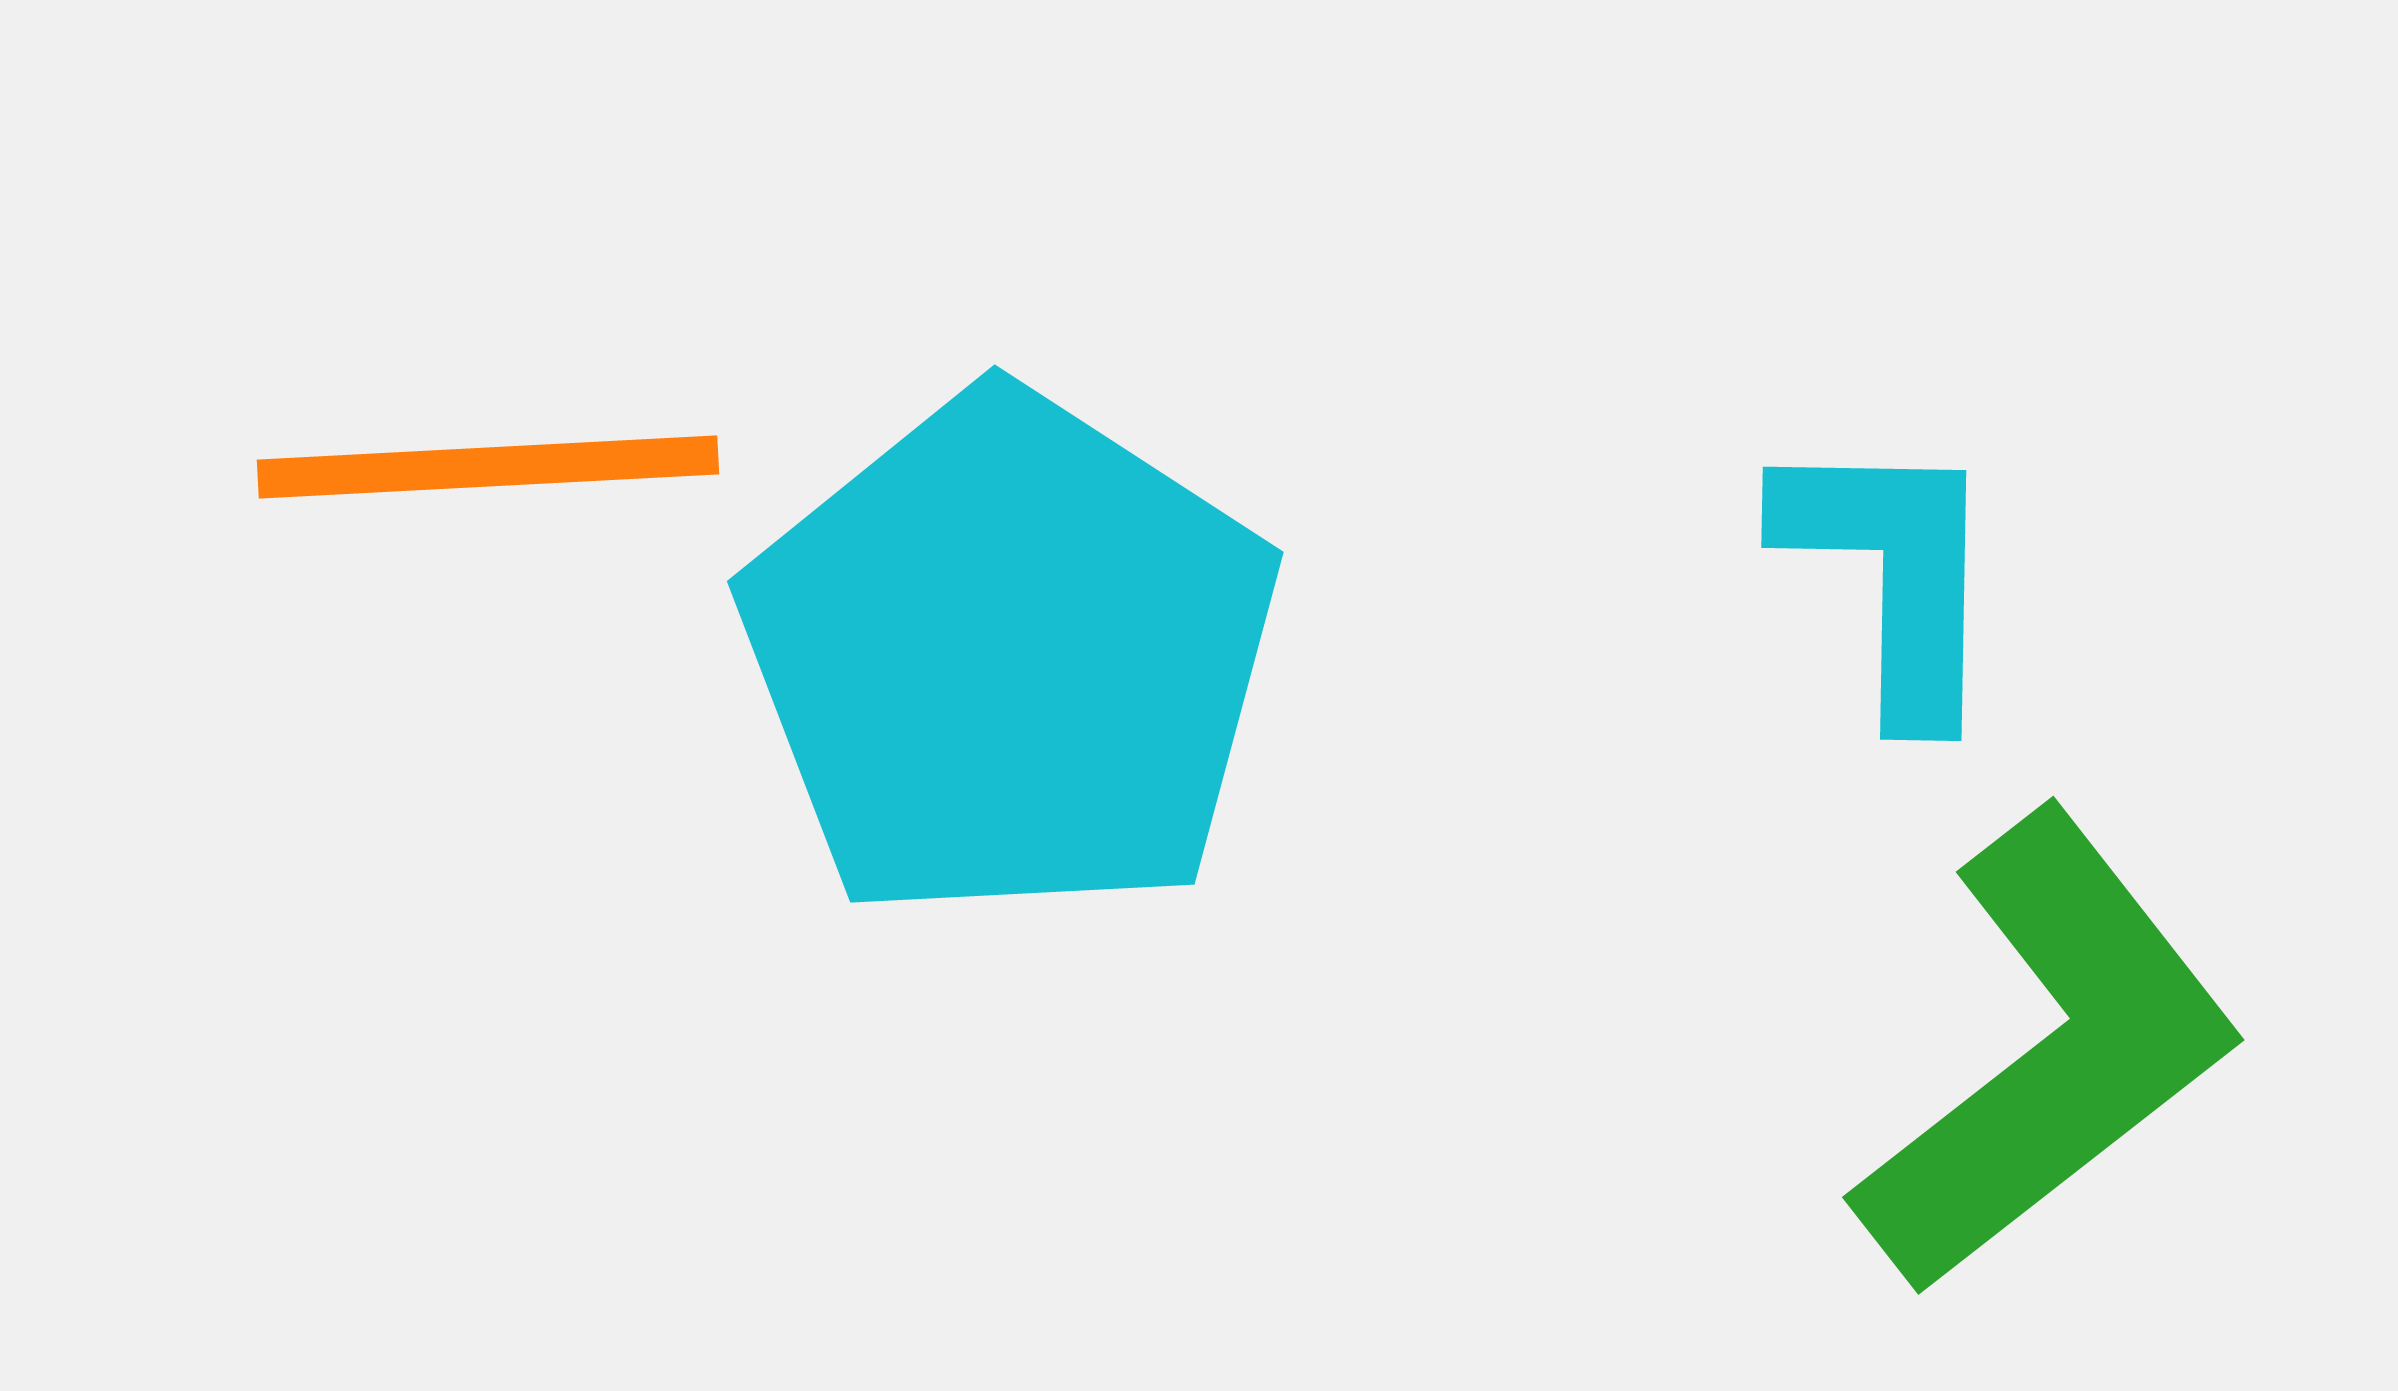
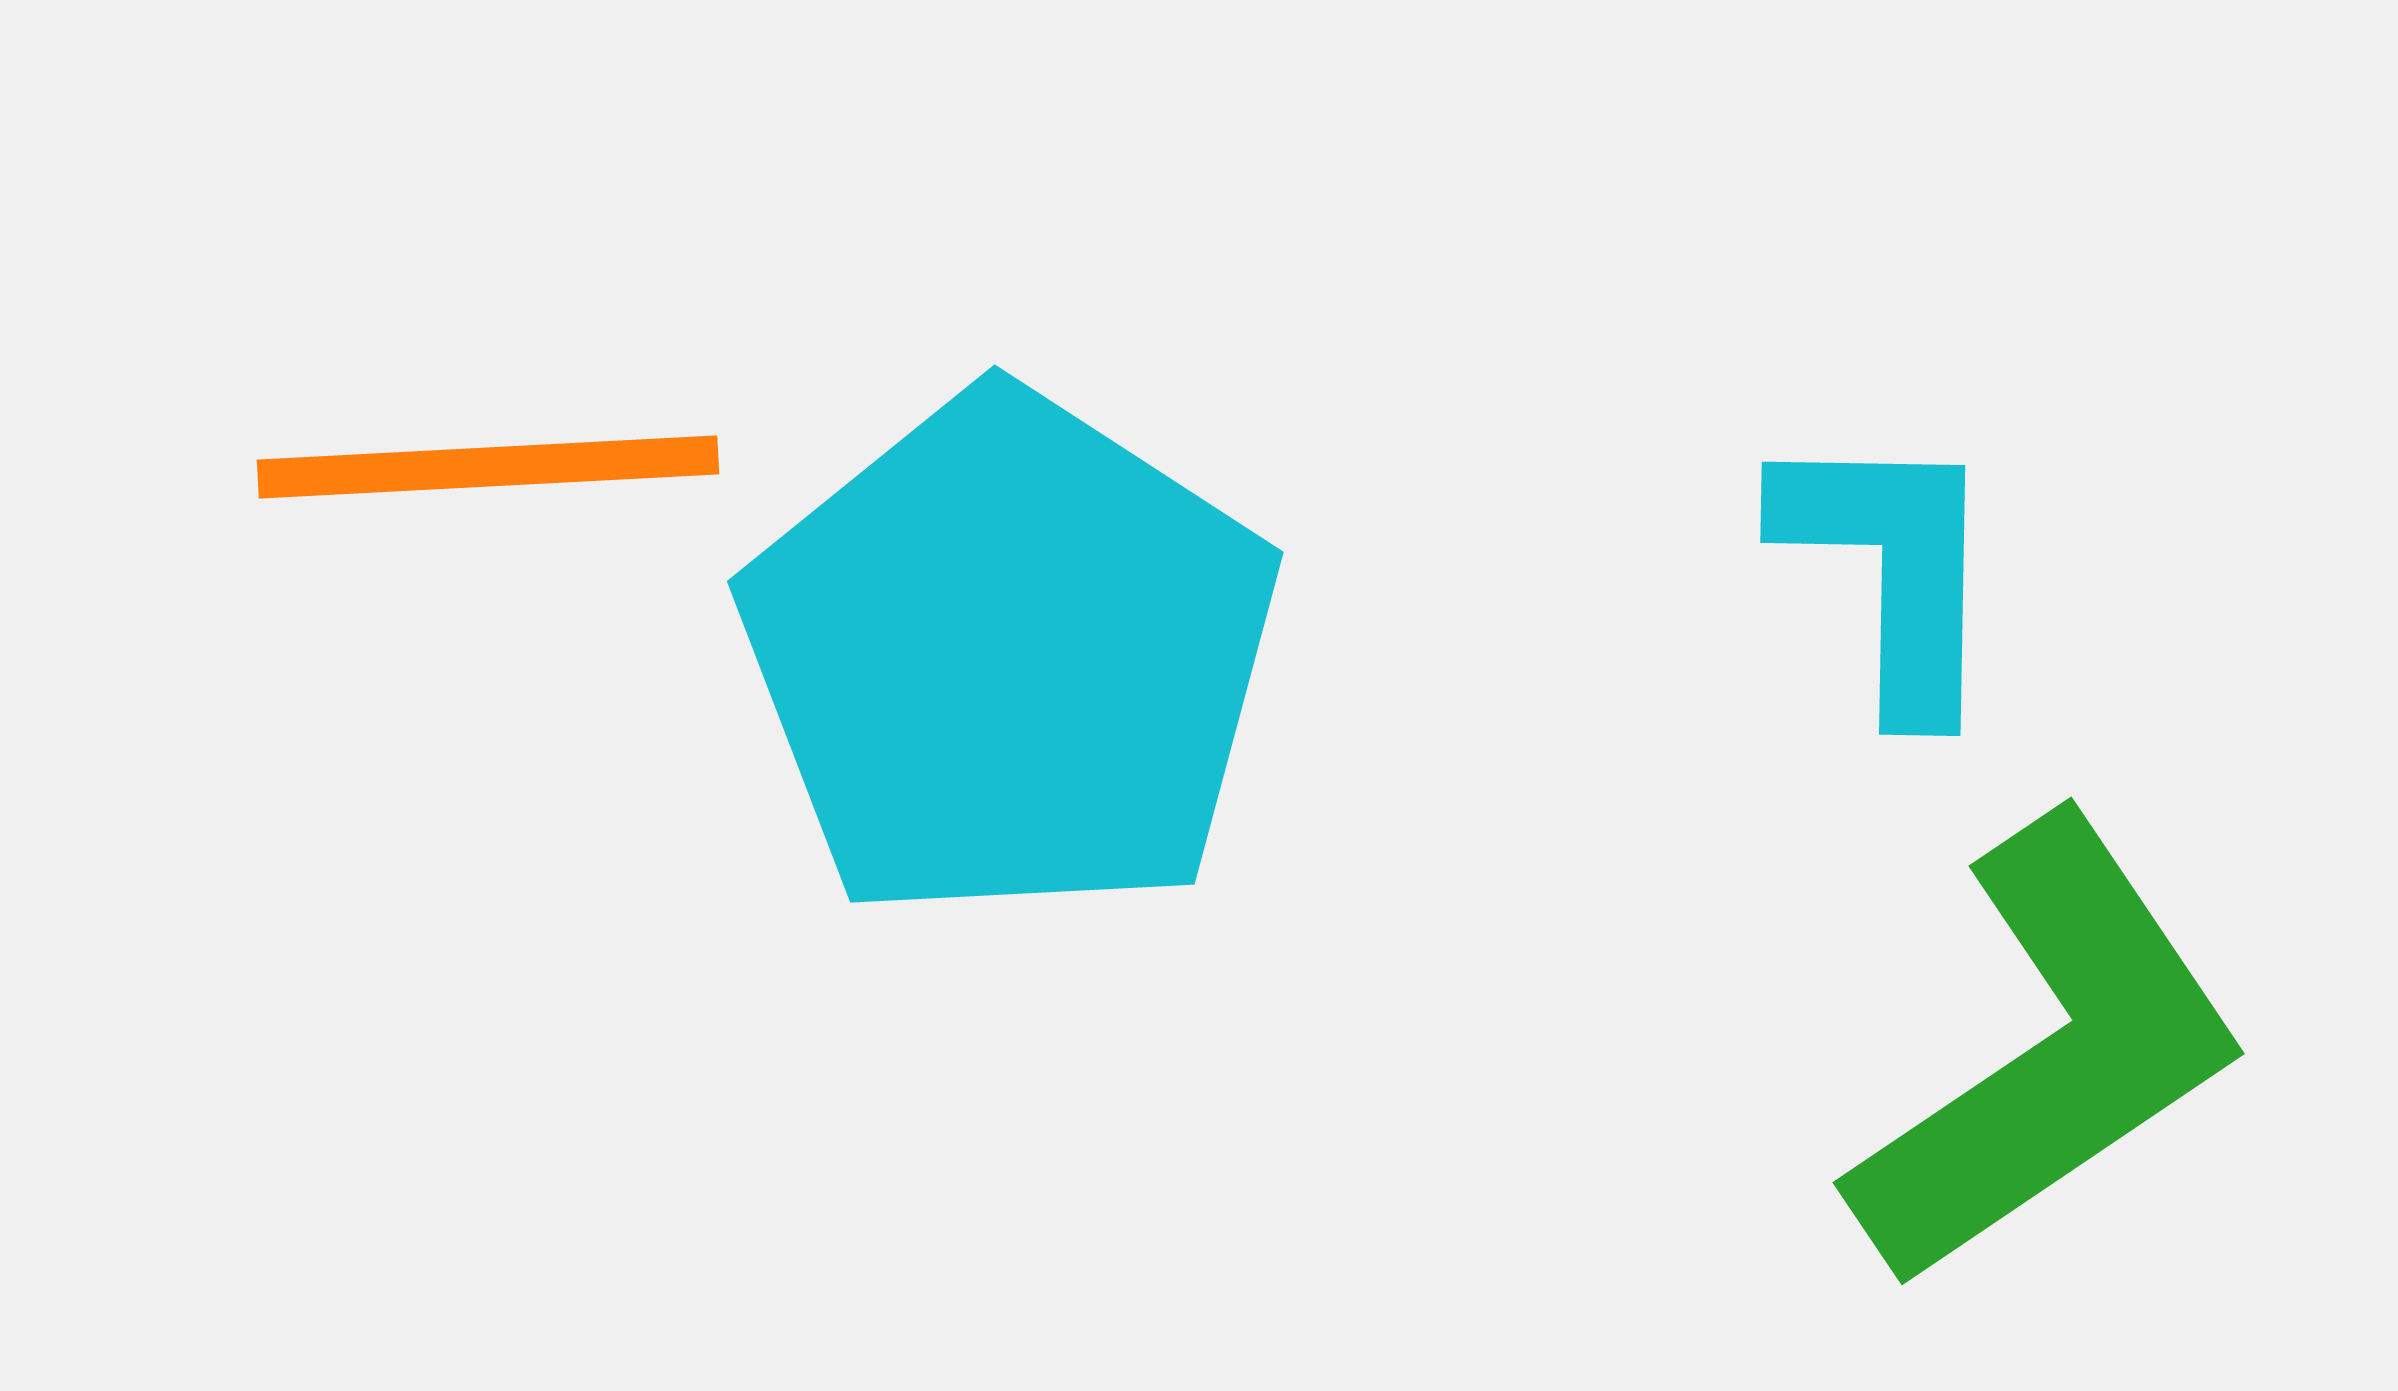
cyan L-shape: moved 1 px left, 5 px up
green L-shape: rotated 4 degrees clockwise
